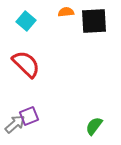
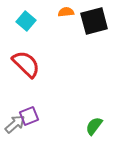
black square: rotated 12 degrees counterclockwise
